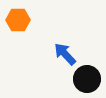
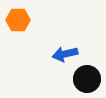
blue arrow: rotated 60 degrees counterclockwise
